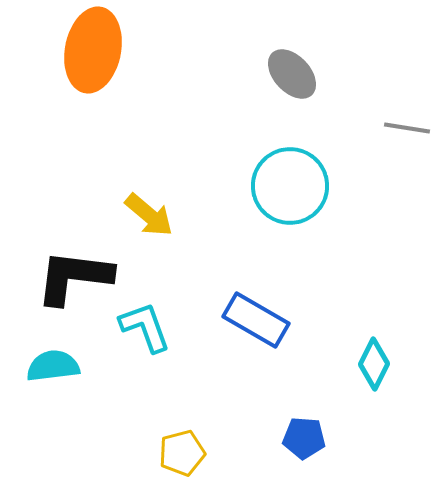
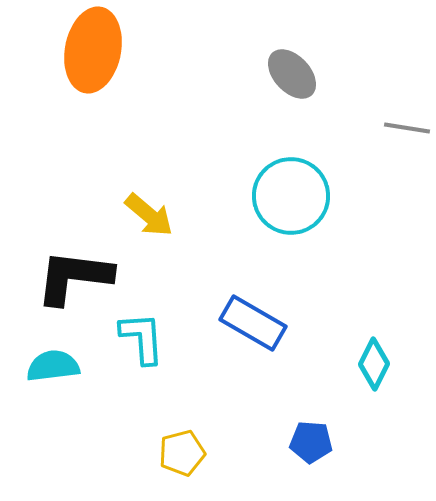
cyan circle: moved 1 px right, 10 px down
blue rectangle: moved 3 px left, 3 px down
cyan L-shape: moved 3 px left, 11 px down; rotated 16 degrees clockwise
blue pentagon: moved 7 px right, 4 px down
